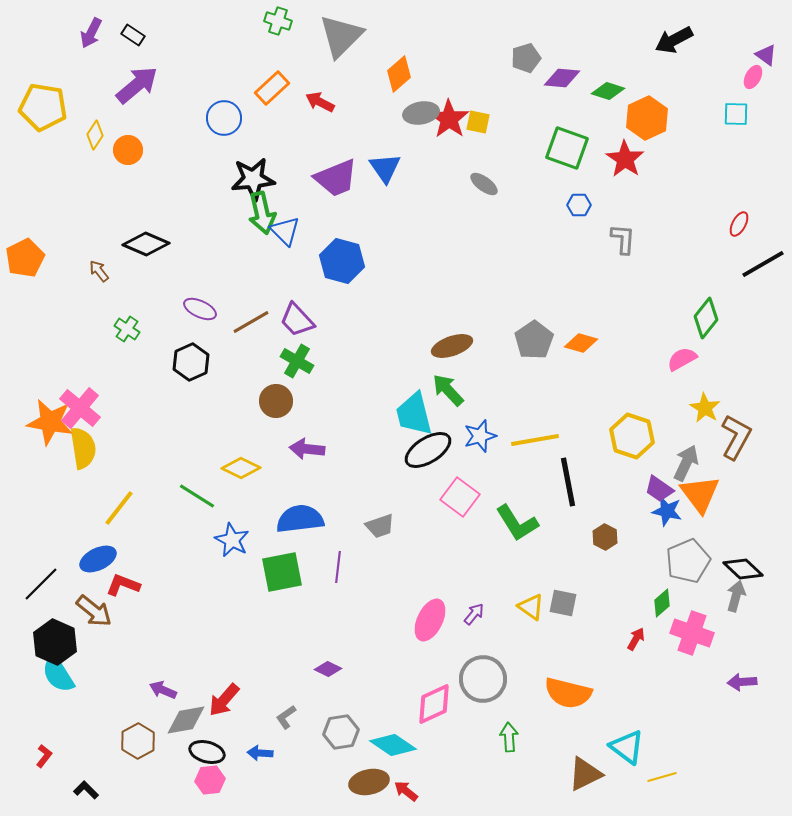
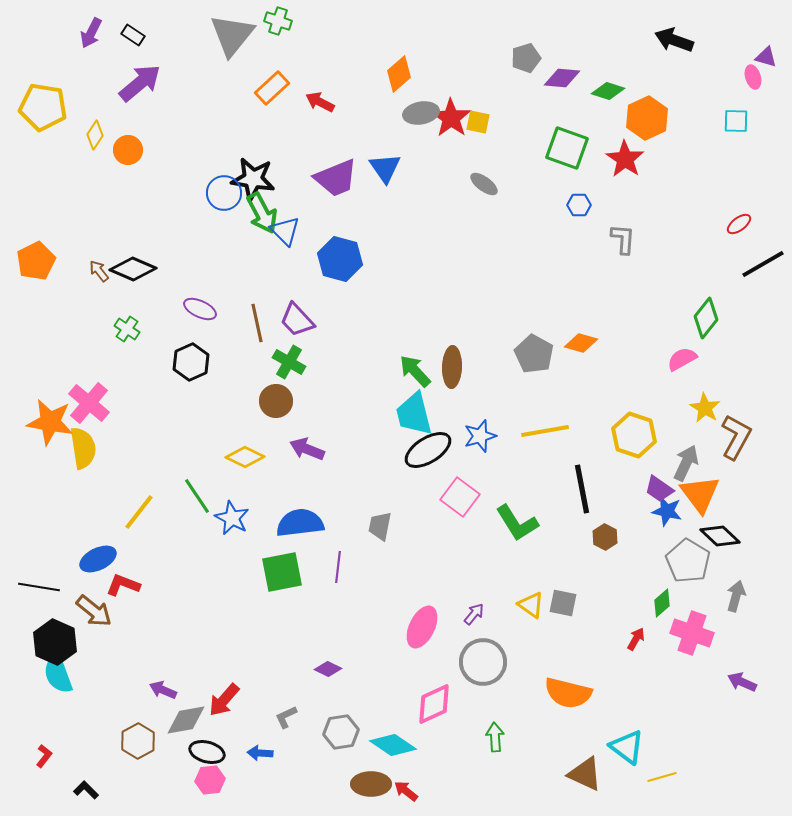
gray triangle at (341, 36): moved 109 px left, 1 px up; rotated 6 degrees counterclockwise
black arrow at (674, 40): rotated 48 degrees clockwise
purple triangle at (766, 55): moved 2 px down; rotated 20 degrees counterclockwise
pink ellipse at (753, 77): rotated 45 degrees counterclockwise
purple arrow at (137, 85): moved 3 px right, 2 px up
cyan square at (736, 114): moved 7 px down
blue circle at (224, 118): moved 75 px down
red star at (449, 119): moved 2 px right, 1 px up
black star at (253, 179): rotated 15 degrees clockwise
green arrow at (262, 213): rotated 15 degrees counterclockwise
red ellipse at (739, 224): rotated 25 degrees clockwise
black diamond at (146, 244): moved 13 px left, 25 px down
orange pentagon at (25, 258): moved 11 px right, 3 px down
blue hexagon at (342, 261): moved 2 px left, 2 px up
brown line at (251, 322): moved 6 px right, 1 px down; rotated 72 degrees counterclockwise
gray pentagon at (534, 340): moved 14 px down; rotated 9 degrees counterclockwise
brown ellipse at (452, 346): moved 21 px down; rotated 69 degrees counterclockwise
green cross at (297, 361): moved 8 px left, 1 px down
green arrow at (448, 390): moved 33 px left, 19 px up
pink cross at (80, 408): moved 9 px right, 5 px up
yellow hexagon at (632, 436): moved 2 px right, 1 px up
yellow line at (535, 440): moved 10 px right, 9 px up
purple arrow at (307, 449): rotated 16 degrees clockwise
yellow diamond at (241, 468): moved 4 px right, 11 px up
black line at (568, 482): moved 14 px right, 7 px down
green line at (197, 496): rotated 24 degrees clockwise
yellow line at (119, 508): moved 20 px right, 4 px down
blue semicircle at (300, 519): moved 4 px down
gray trapezoid at (380, 526): rotated 120 degrees clockwise
blue star at (232, 540): moved 22 px up
gray pentagon at (688, 561): rotated 18 degrees counterclockwise
black diamond at (743, 569): moved 23 px left, 33 px up
black line at (41, 584): moved 2 px left, 3 px down; rotated 54 degrees clockwise
yellow triangle at (531, 607): moved 2 px up
pink ellipse at (430, 620): moved 8 px left, 7 px down
cyan semicircle at (58, 674): rotated 12 degrees clockwise
gray circle at (483, 679): moved 17 px up
purple arrow at (742, 682): rotated 28 degrees clockwise
gray L-shape at (286, 717): rotated 10 degrees clockwise
green arrow at (509, 737): moved 14 px left
brown triangle at (585, 774): rotated 51 degrees clockwise
brown ellipse at (369, 782): moved 2 px right, 2 px down; rotated 12 degrees clockwise
